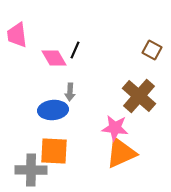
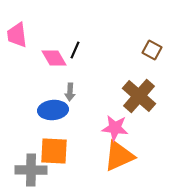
orange triangle: moved 2 px left, 3 px down
